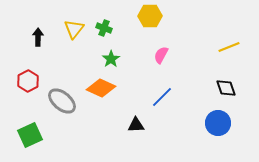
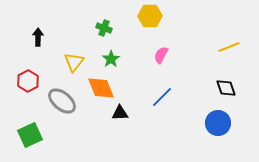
yellow triangle: moved 33 px down
orange diamond: rotated 44 degrees clockwise
black triangle: moved 16 px left, 12 px up
